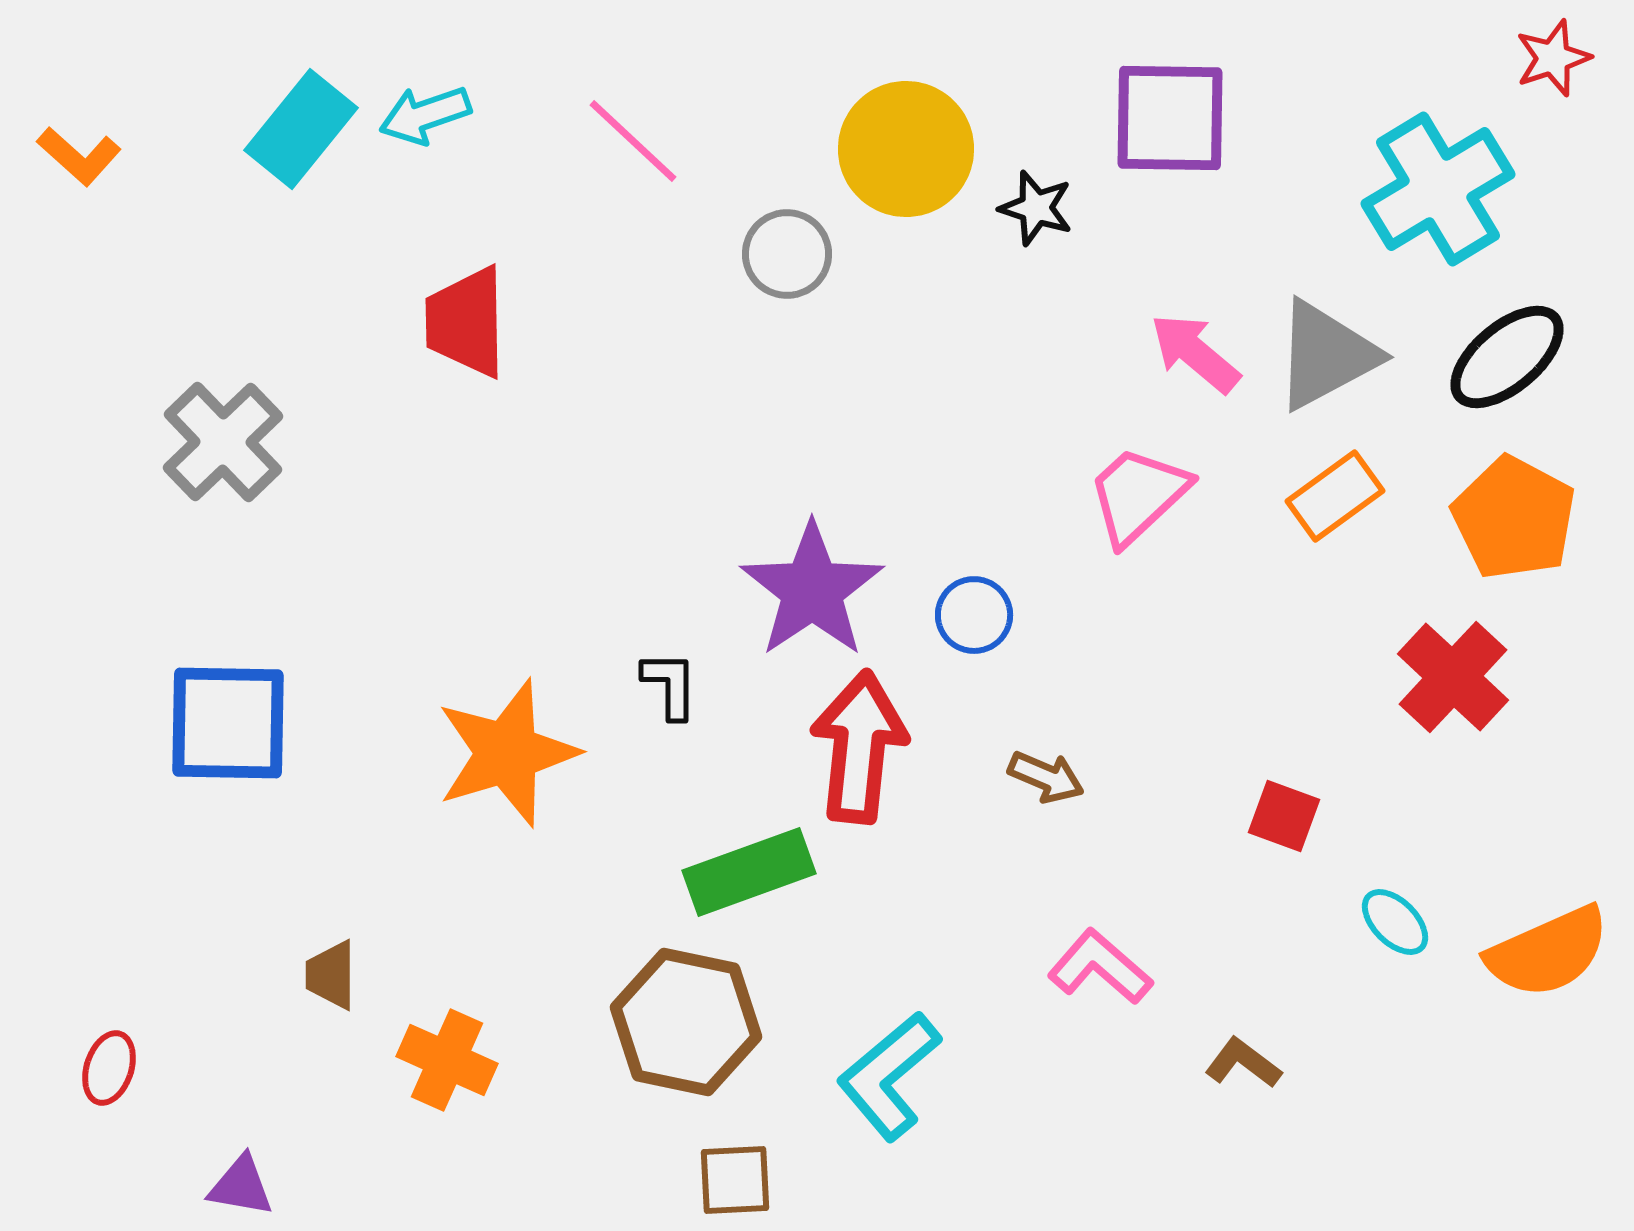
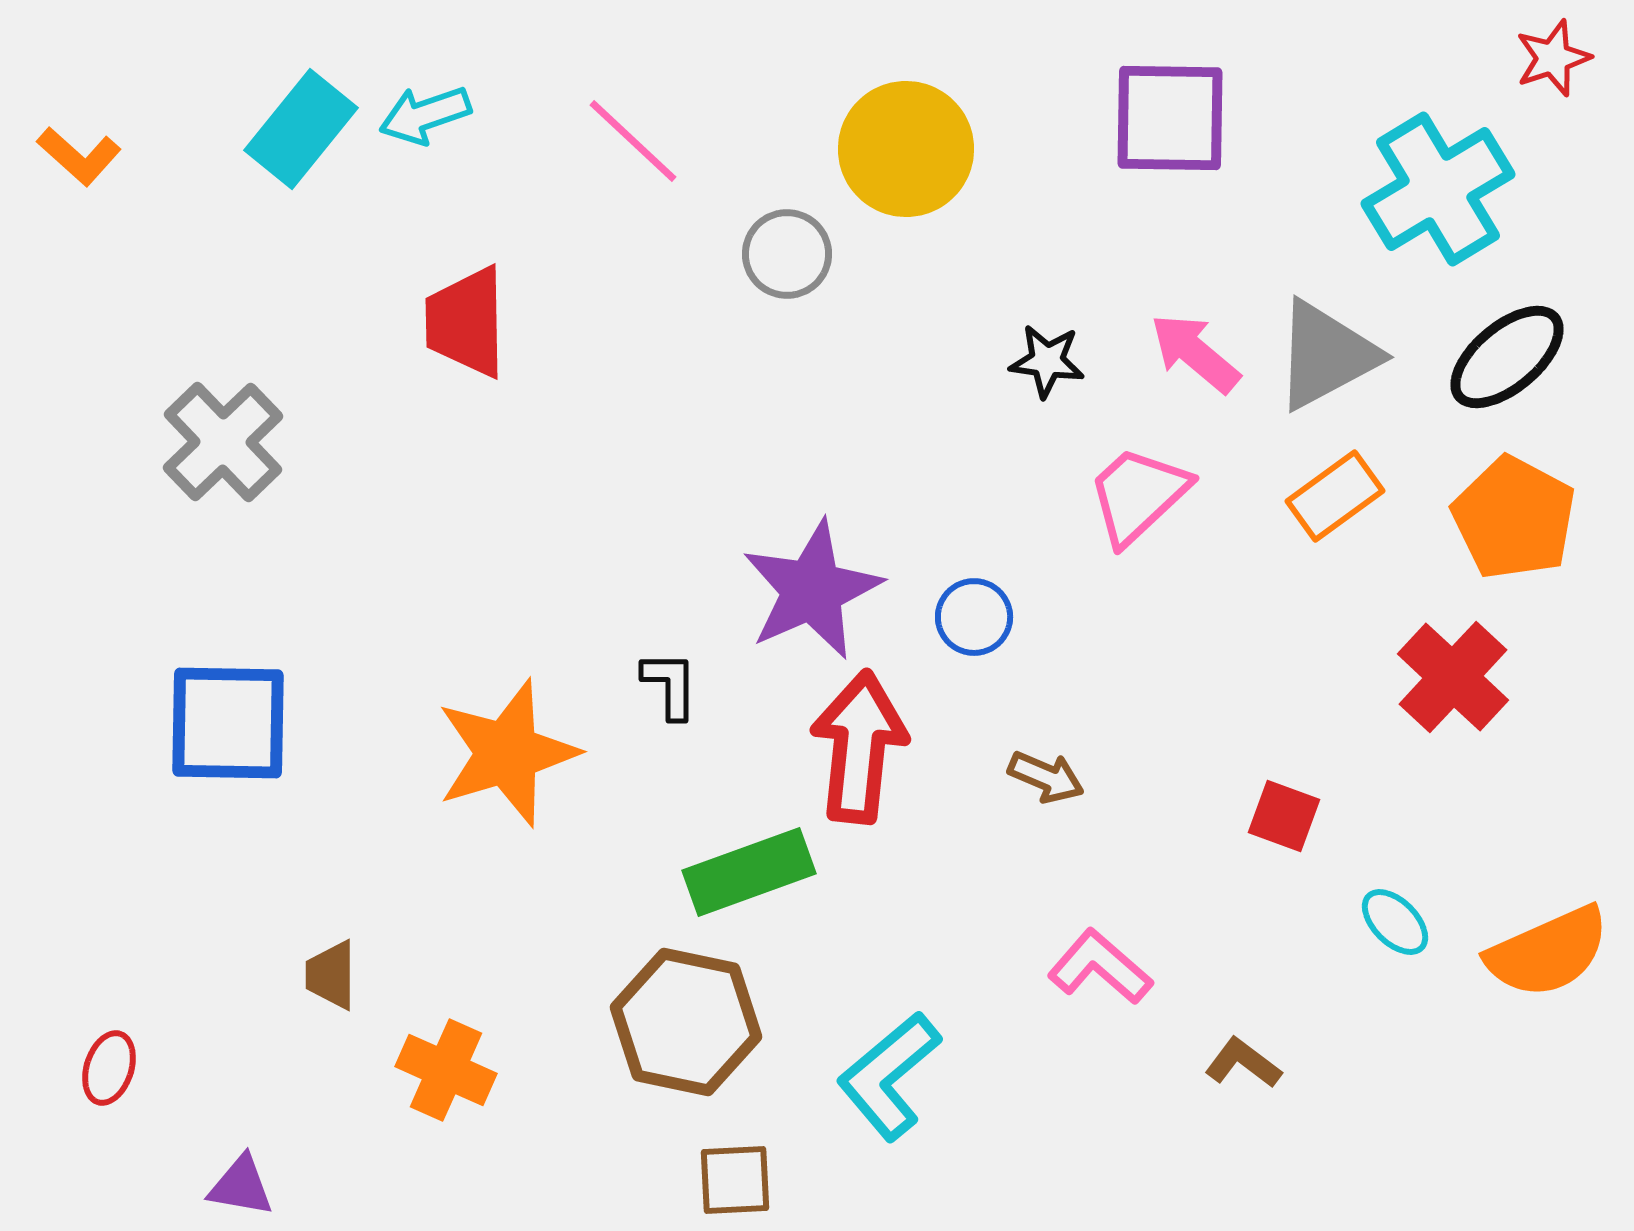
black star: moved 11 px right, 153 px down; rotated 10 degrees counterclockwise
purple star: rotated 10 degrees clockwise
blue circle: moved 2 px down
orange cross: moved 1 px left, 10 px down
